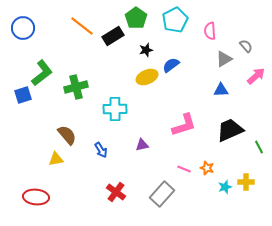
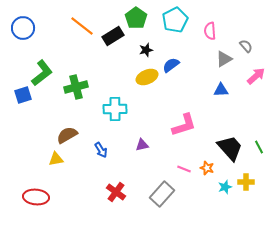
black trapezoid: moved 18 px down; rotated 72 degrees clockwise
brown semicircle: rotated 80 degrees counterclockwise
